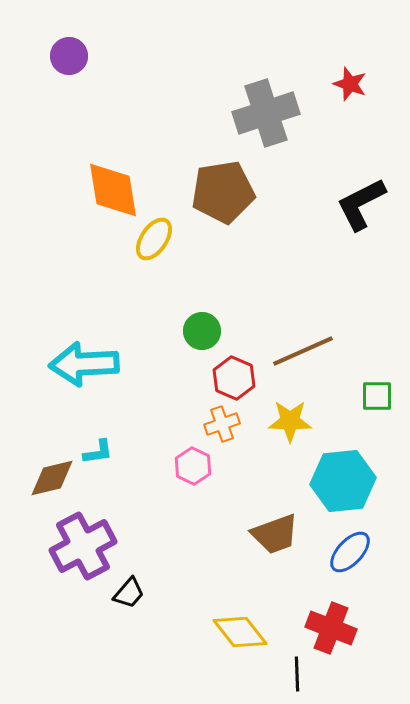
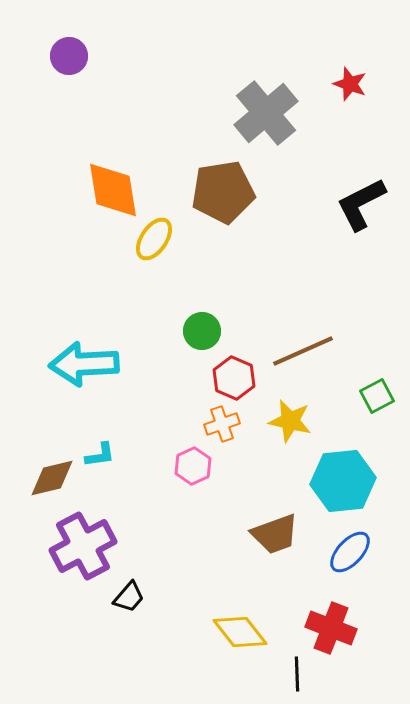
gray cross: rotated 22 degrees counterclockwise
green square: rotated 28 degrees counterclockwise
yellow star: rotated 12 degrees clockwise
cyan L-shape: moved 2 px right, 3 px down
pink hexagon: rotated 9 degrees clockwise
black trapezoid: moved 4 px down
